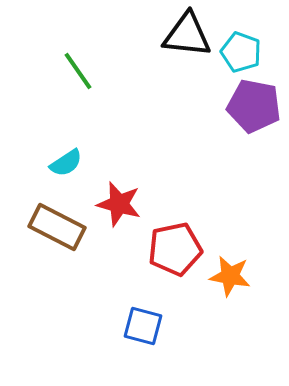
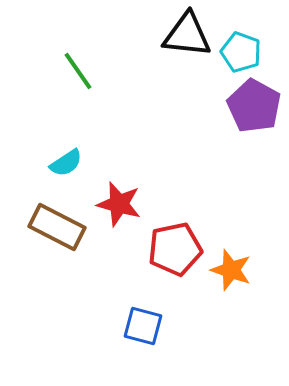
purple pentagon: rotated 18 degrees clockwise
orange star: moved 1 px right, 6 px up; rotated 9 degrees clockwise
